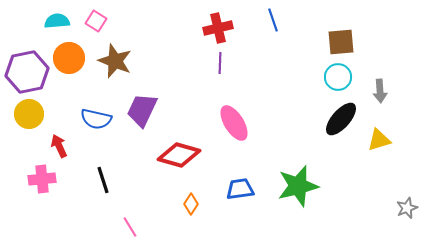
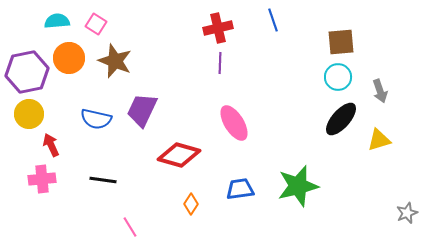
pink square: moved 3 px down
gray arrow: rotated 15 degrees counterclockwise
red arrow: moved 8 px left, 1 px up
black line: rotated 64 degrees counterclockwise
gray star: moved 5 px down
